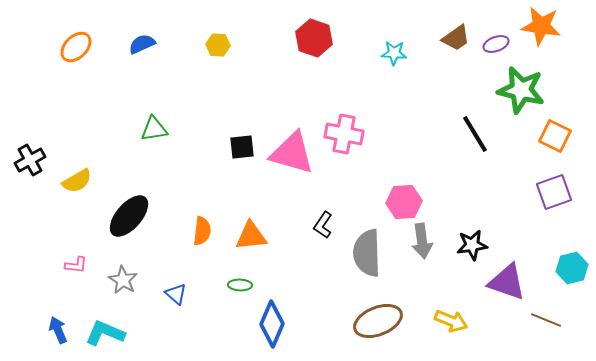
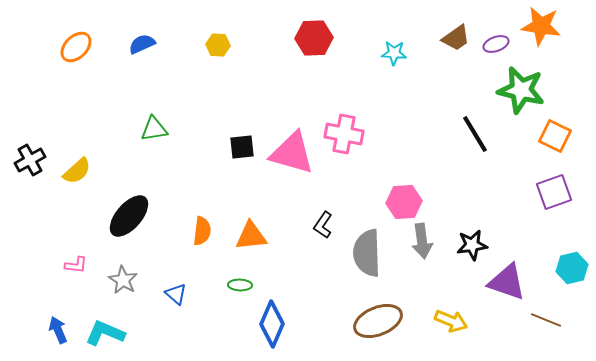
red hexagon: rotated 21 degrees counterclockwise
yellow semicircle: moved 10 px up; rotated 12 degrees counterclockwise
